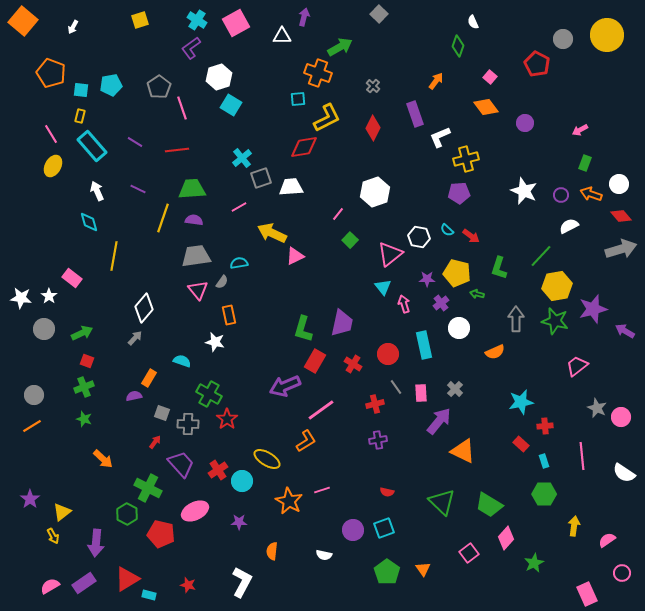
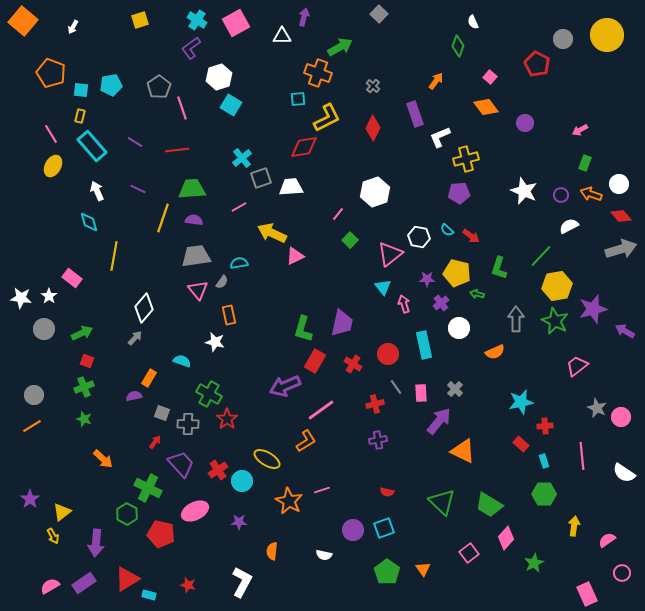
green star at (555, 321): rotated 12 degrees clockwise
